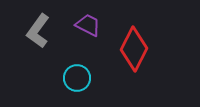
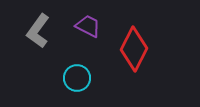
purple trapezoid: moved 1 px down
